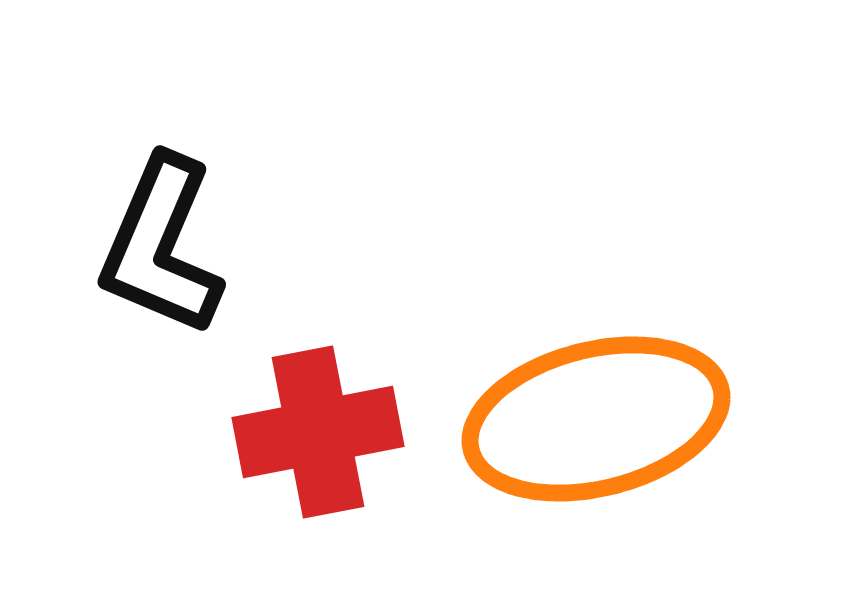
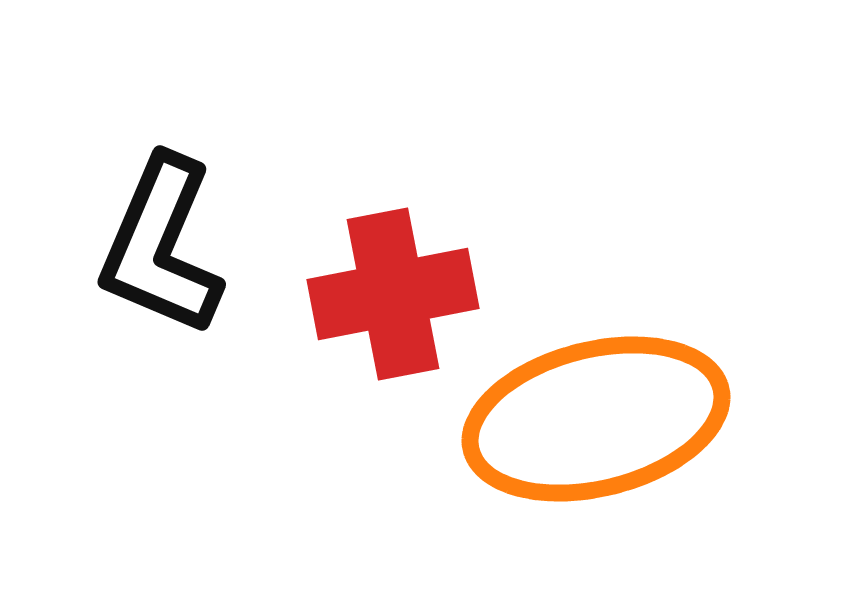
red cross: moved 75 px right, 138 px up
